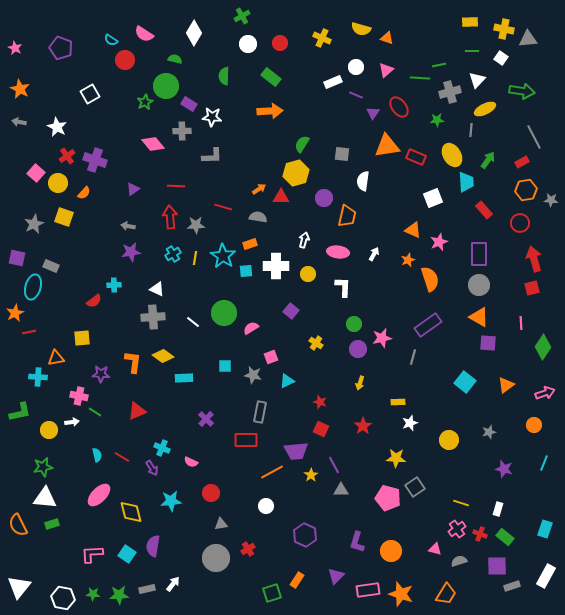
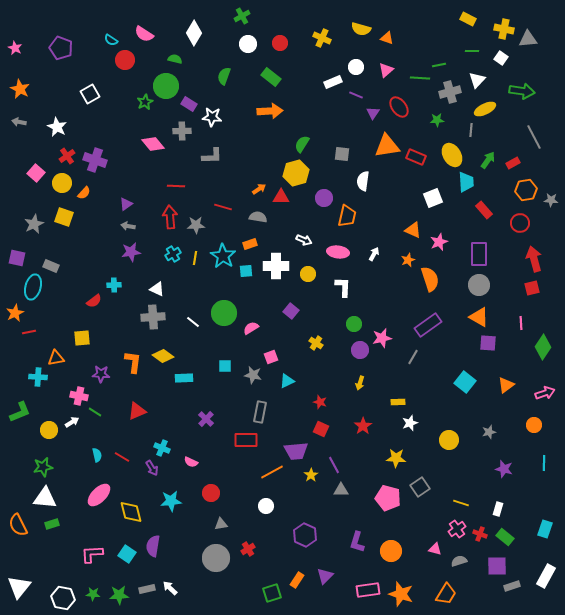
yellow rectangle at (470, 22): moved 2 px left, 3 px up; rotated 28 degrees clockwise
green semicircle at (224, 76): rotated 18 degrees clockwise
red rectangle at (522, 162): moved 9 px left, 1 px down
yellow circle at (58, 183): moved 4 px right
purple triangle at (133, 189): moved 7 px left, 15 px down
white arrow at (304, 240): rotated 98 degrees clockwise
purple circle at (358, 349): moved 2 px right, 1 px down
gray line at (413, 357): rotated 14 degrees clockwise
green L-shape at (20, 412): rotated 10 degrees counterclockwise
white arrow at (72, 422): rotated 24 degrees counterclockwise
cyan line at (544, 463): rotated 21 degrees counterclockwise
gray square at (415, 487): moved 5 px right
purple triangle at (336, 576): moved 11 px left
white arrow at (173, 584): moved 3 px left, 4 px down; rotated 84 degrees counterclockwise
